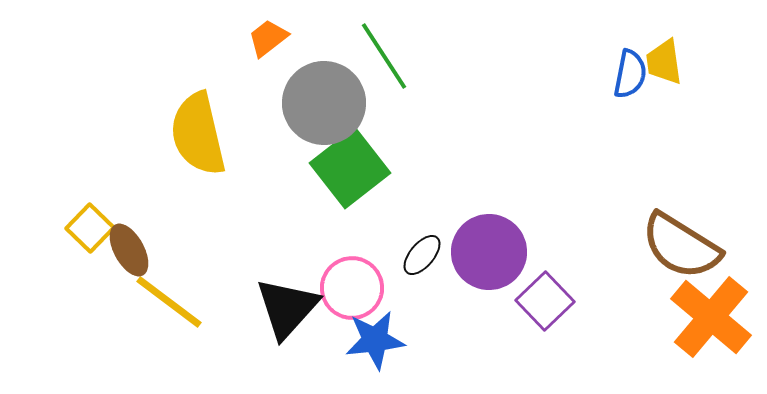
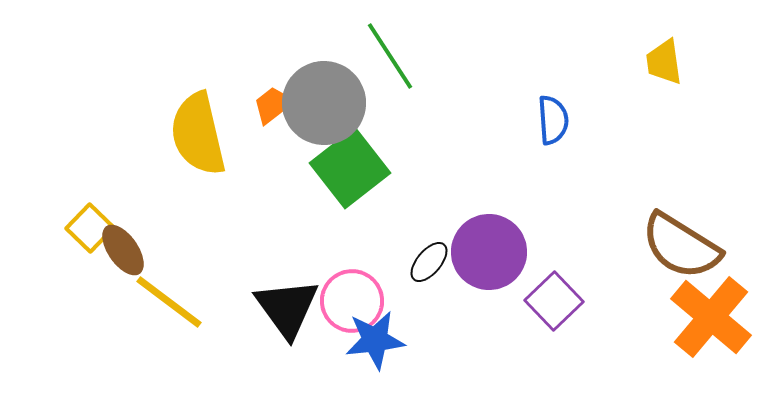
orange trapezoid: moved 5 px right, 67 px down
green line: moved 6 px right
blue semicircle: moved 77 px left, 46 px down; rotated 15 degrees counterclockwise
brown ellipse: moved 6 px left; rotated 6 degrees counterclockwise
black ellipse: moved 7 px right, 7 px down
pink circle: moved 13 px down
purple square: moved 9 px right
black triangle: rotated 18 degrees counterclockwise
